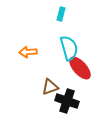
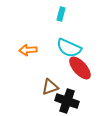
cyan semicircle: rotated 130 degrees clockwise
orange arrow: moved 2 px up
